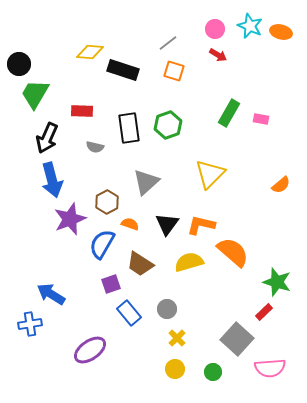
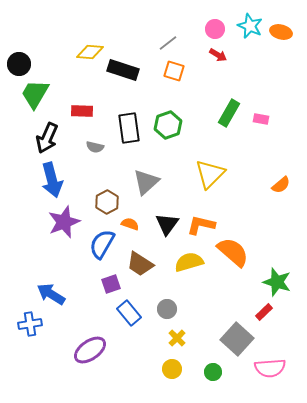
purple star at (70, 219): moved 6 px left, 3 px down
yellow circle at (175, 369): moved 3 px left
